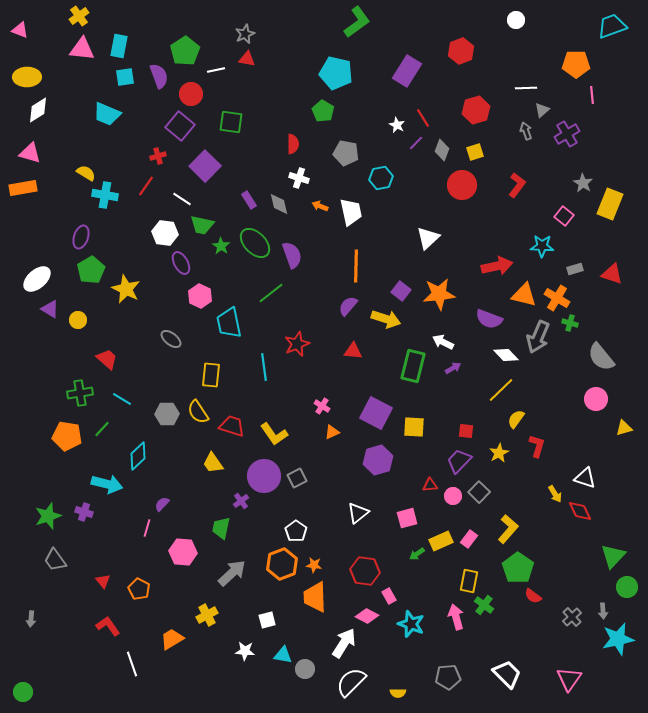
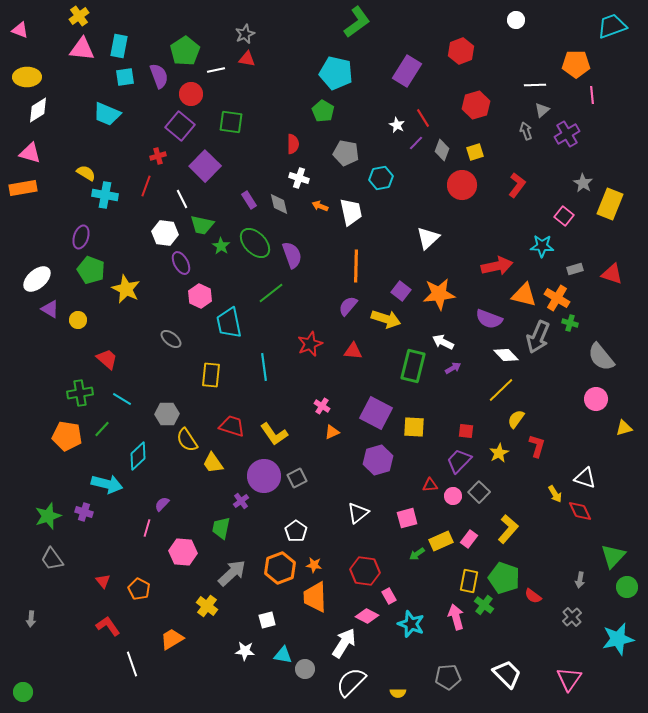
white line at (526, 88): moved 9 px right, 3 px up
red hexagon at (476, 110): moved 5 px up
red line at (146, 186): rotated 15 degrees counterclockwise
white line at (182, 199): rotated 30 degrees clockwise
green pentagon at (91, 270): rotated 20 degrees counterclockwise
red star at (297, 344): moved 13 px right
yellow semicircle at (198, 412): moved 11 px left, 28 px down
gray trapezoid at (55, 560): moved 3 px left, 1 px up
orange hexagon at (282, 564): moved 2 px left, 4 px down
green pentagon at (518, 568): moved 14 px left, 10 px down; rotated 16 degrees counterclockwise
gray arrow at (603, 611): moved 23 px left, 31 px up; rotated 14 degrees clockwise
yellow cross at (207, 615): moved 9 px up; rotated 25 degrees counterclockwise
